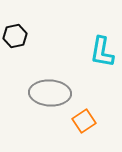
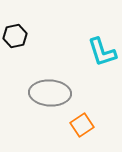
cyan L-shape: rotated 28 degrees counterclockwise
orange square: moved 2 px left, 4 px down
